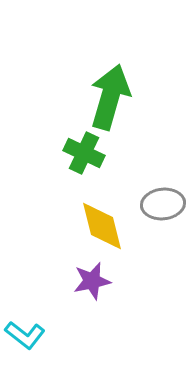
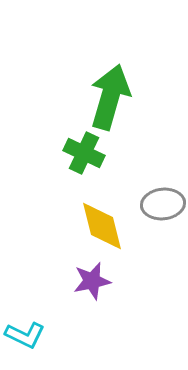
cyan L-shape: rotated 12 degrees counterclockwise
